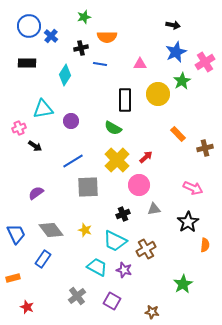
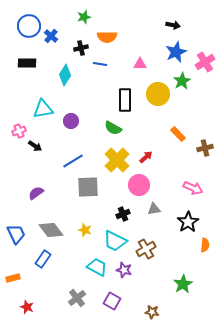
pink cross at (19, 128): moved 3 px down
gray cross at (77, 296): moved 2 px down
